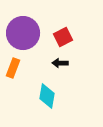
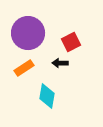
purple circle: moved 5 px right
red square: moved 8 px right, 5 px down
orange rectangle: moved 11 px right; rotated 36 degrees clockwise
